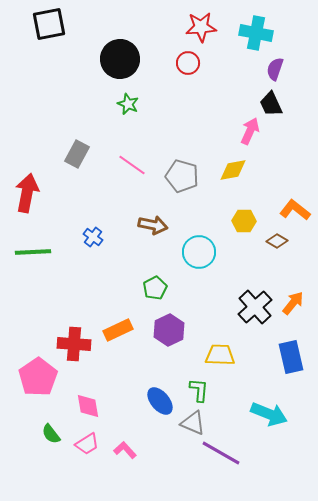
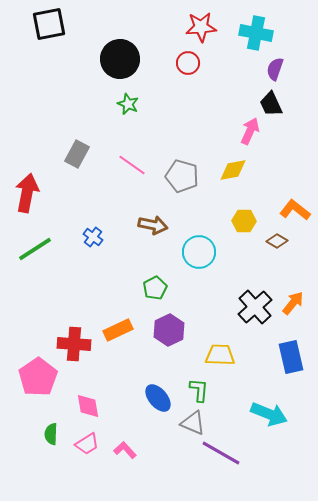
green line: moved 2 px right, 3 px up; rotated 30 degrees counterclockwise
blue ellipse: moved 2 px left, 3 px up
green semicircle: rotated 40 degrees clockwise
